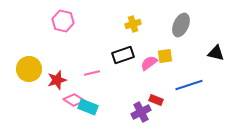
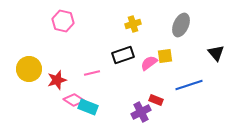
black triangle: rotated 36 degrees clockwise
